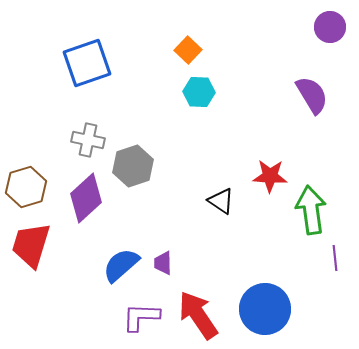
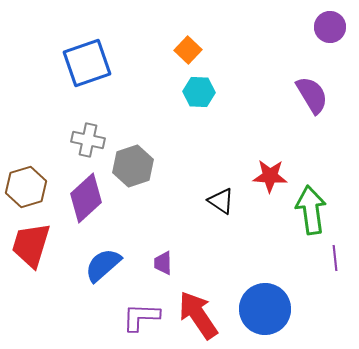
blue semicircle: moved 18 px left
